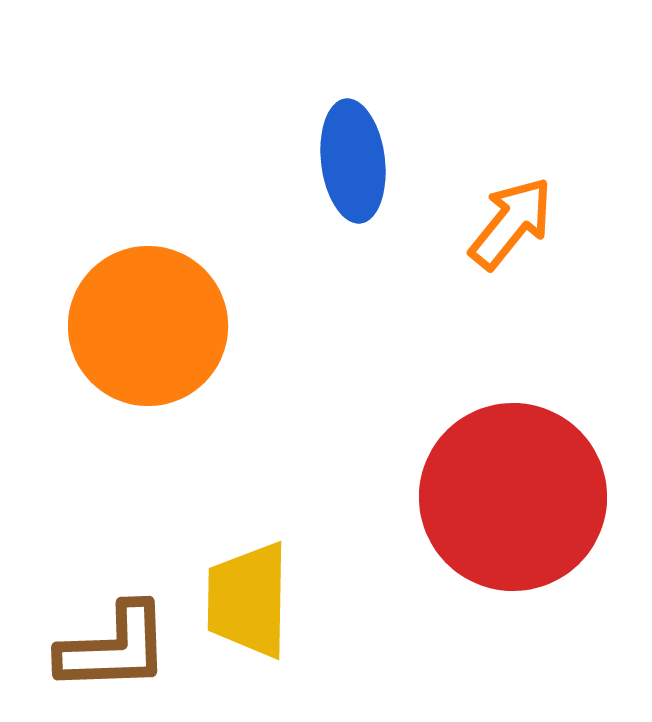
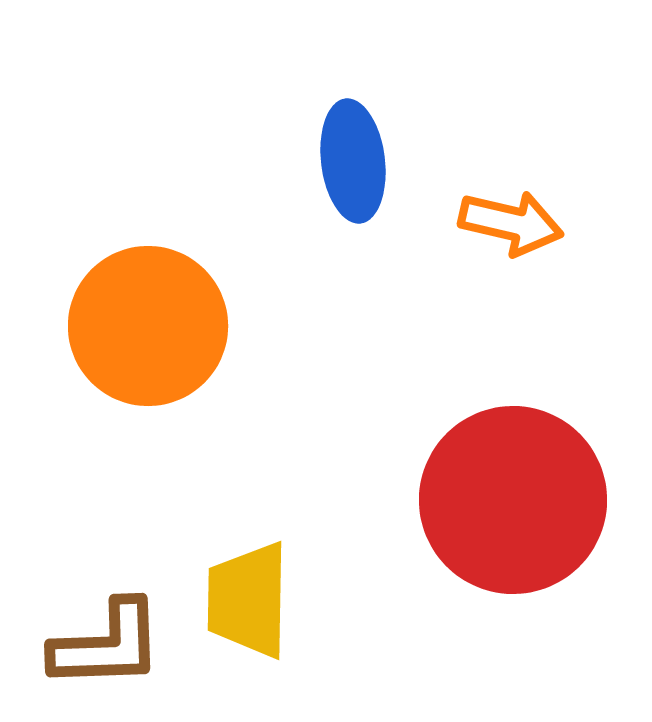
orange arrow: rotated 64 degrees clockwise
red circle: moved 3 px down
brown L-shape: moved 7 px left, 3 px up
